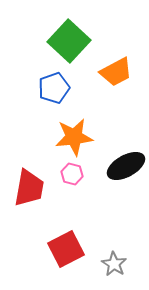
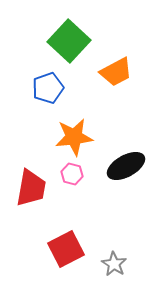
blue pentagon: moved 6 px left
red trapezoid: moved 2 px right
